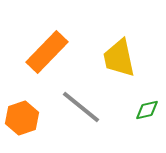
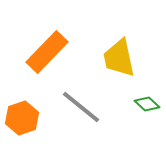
green diamond: moved 6 px up; rotated 55 degrees clockwise
